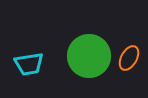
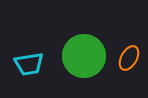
green circle: moved 5 px left
